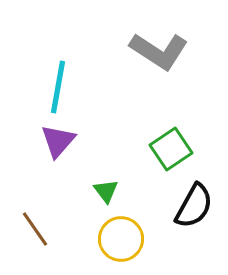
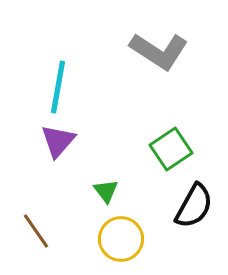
brown line: moved 1 px right, 2 px down
